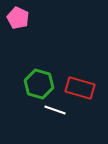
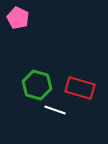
green hexagon: moved 2 px left, 1 px down
